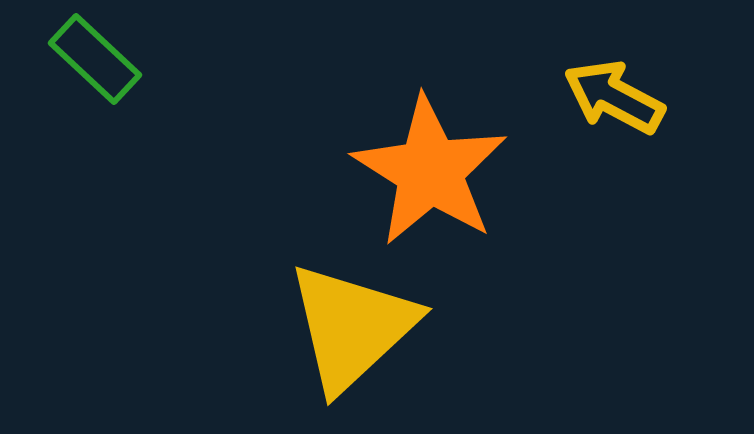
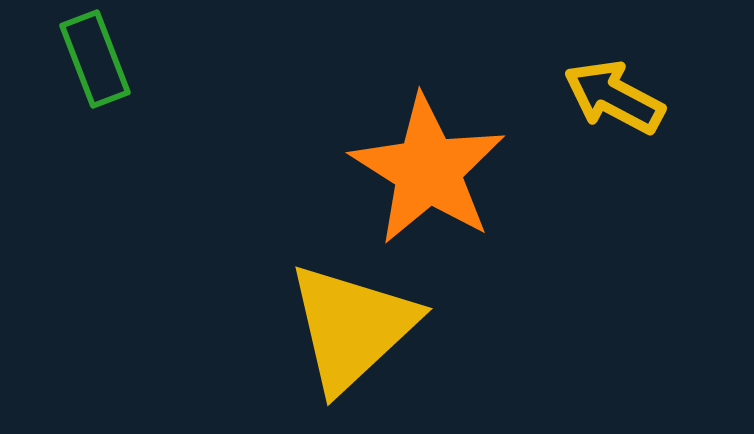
green rectangle: rotated 26 degrees clockwise
orange star: moved 2 px left, 1 px up
